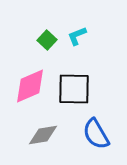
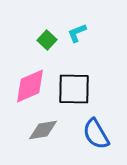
cyan L-shape: moved 3 px up
gray diamond: moved 5 px up
